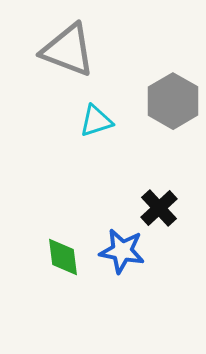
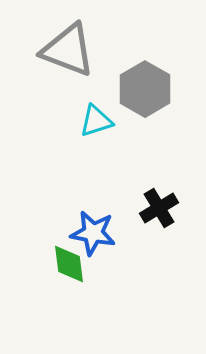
gray hexagon: moved 28 px left, 12 px up
black cross: rotated 12 degrees clockwise
blue star: moved 29 px left, 18 px up
green diamond: moved 6 px right, 7 px down
